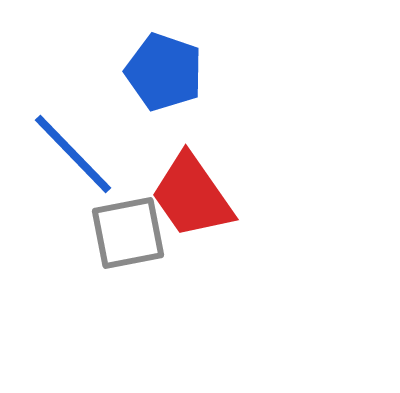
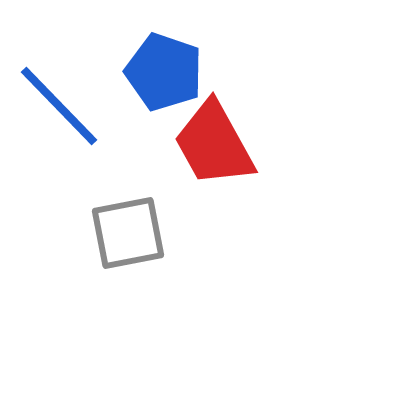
blue line: moved 14 px left, 48 px up
red trapezoid: moved 22 px right, 52 px up; rotated 6 degrees clockwise
